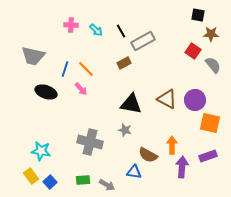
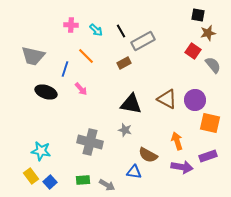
brown star: moved 3 px left, 1 px up; rotated 14 degrees counterclockwise
orange line: moved 13 px up
orange arrow: moved 5 px right, 4 px up; rotated 18 degrees counterclockwise
purple arrow: rotated 95 degrees clockwise
